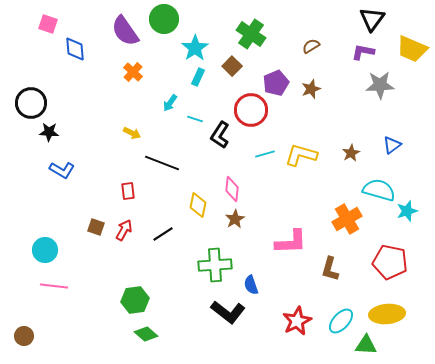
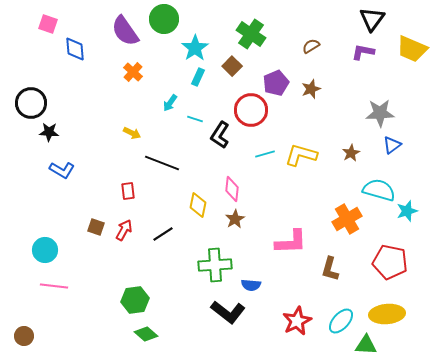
gray star at (380, 85): moved 28 px down
blue semicircle at (251, 285): rotated 66 degrees counterclockwise
